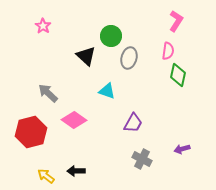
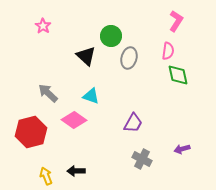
green diamond: rotated 25 degrees counterclockwise
cyan triangle: moved 16 px left, 5 px down
yellow arrow: rotated 30 degrees clockwise
